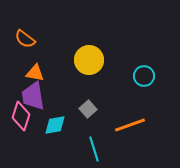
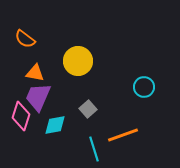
yellow circle: moved 11 px left, 1 px down
cyan circle: moved 11 px down
purple trapezoid: moved 5 px right, 1 px down; rotated 32 degrees clockwise
orange line: moved 7 px left, 10 px down
